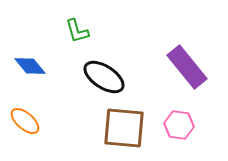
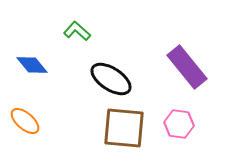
green L-shape: rotated 148 degrees clockwise
blue diamond: moved 2 px right, 1 px up
black ellipse: moved 7 px right, 2 px down
pink hexagon: moved 1 px up
